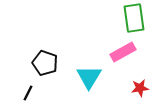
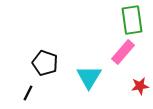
green rectangle: moved 2 px left, 2 px down
pink rectangle: rotated 20 degrees counterclockwise
red star: moved 2 px up
